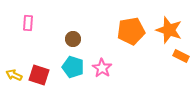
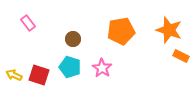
pink rectangle: rotated 42 degrees counterclockwise
orange pentagon: moved 10 px left
cyan pentagon: moved 3 px left
